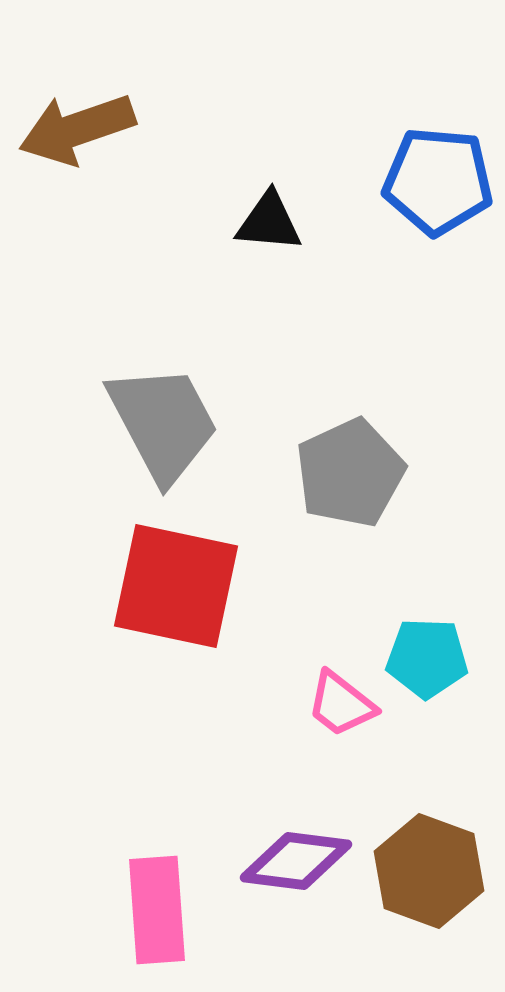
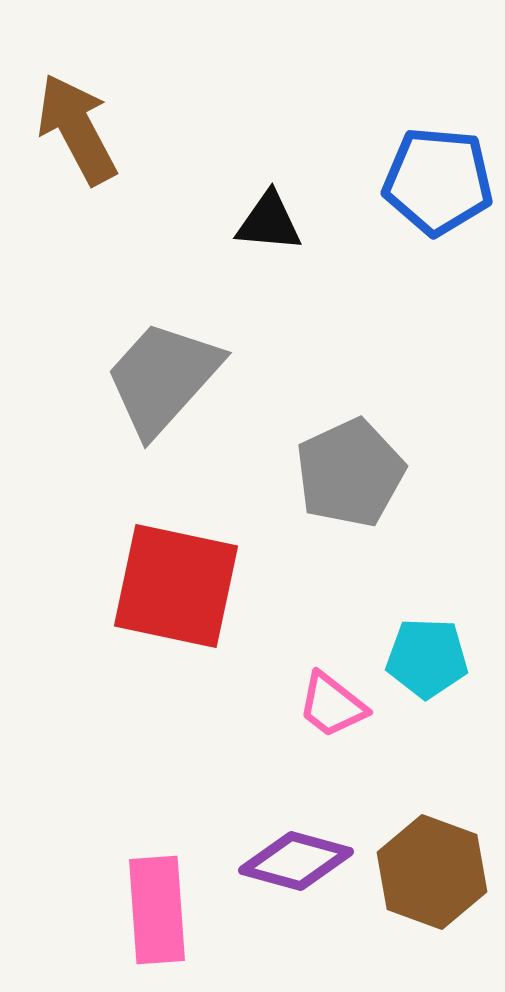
brown arrow: rotated 81 degrees clockwise
gray trapezoid: moved 45 px up; rotated 110 degrees counterclockwise
pink trapezoid: moved 9 px left, 1 px down
purple diamond: rotated 8 degrees clockwise
brown hexagon: moved 3 px right, 1 px down
